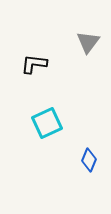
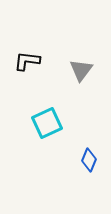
gray triangle: moved 7 px left, 28 px down
black L-shape: moved 7 px left, 3 px up
